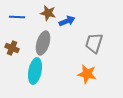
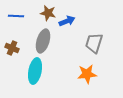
blue line: moved 1 px left, 1 px up
gray ellipse: moved 2 px up
orange star: rotated 18 degrees counterclockwise
